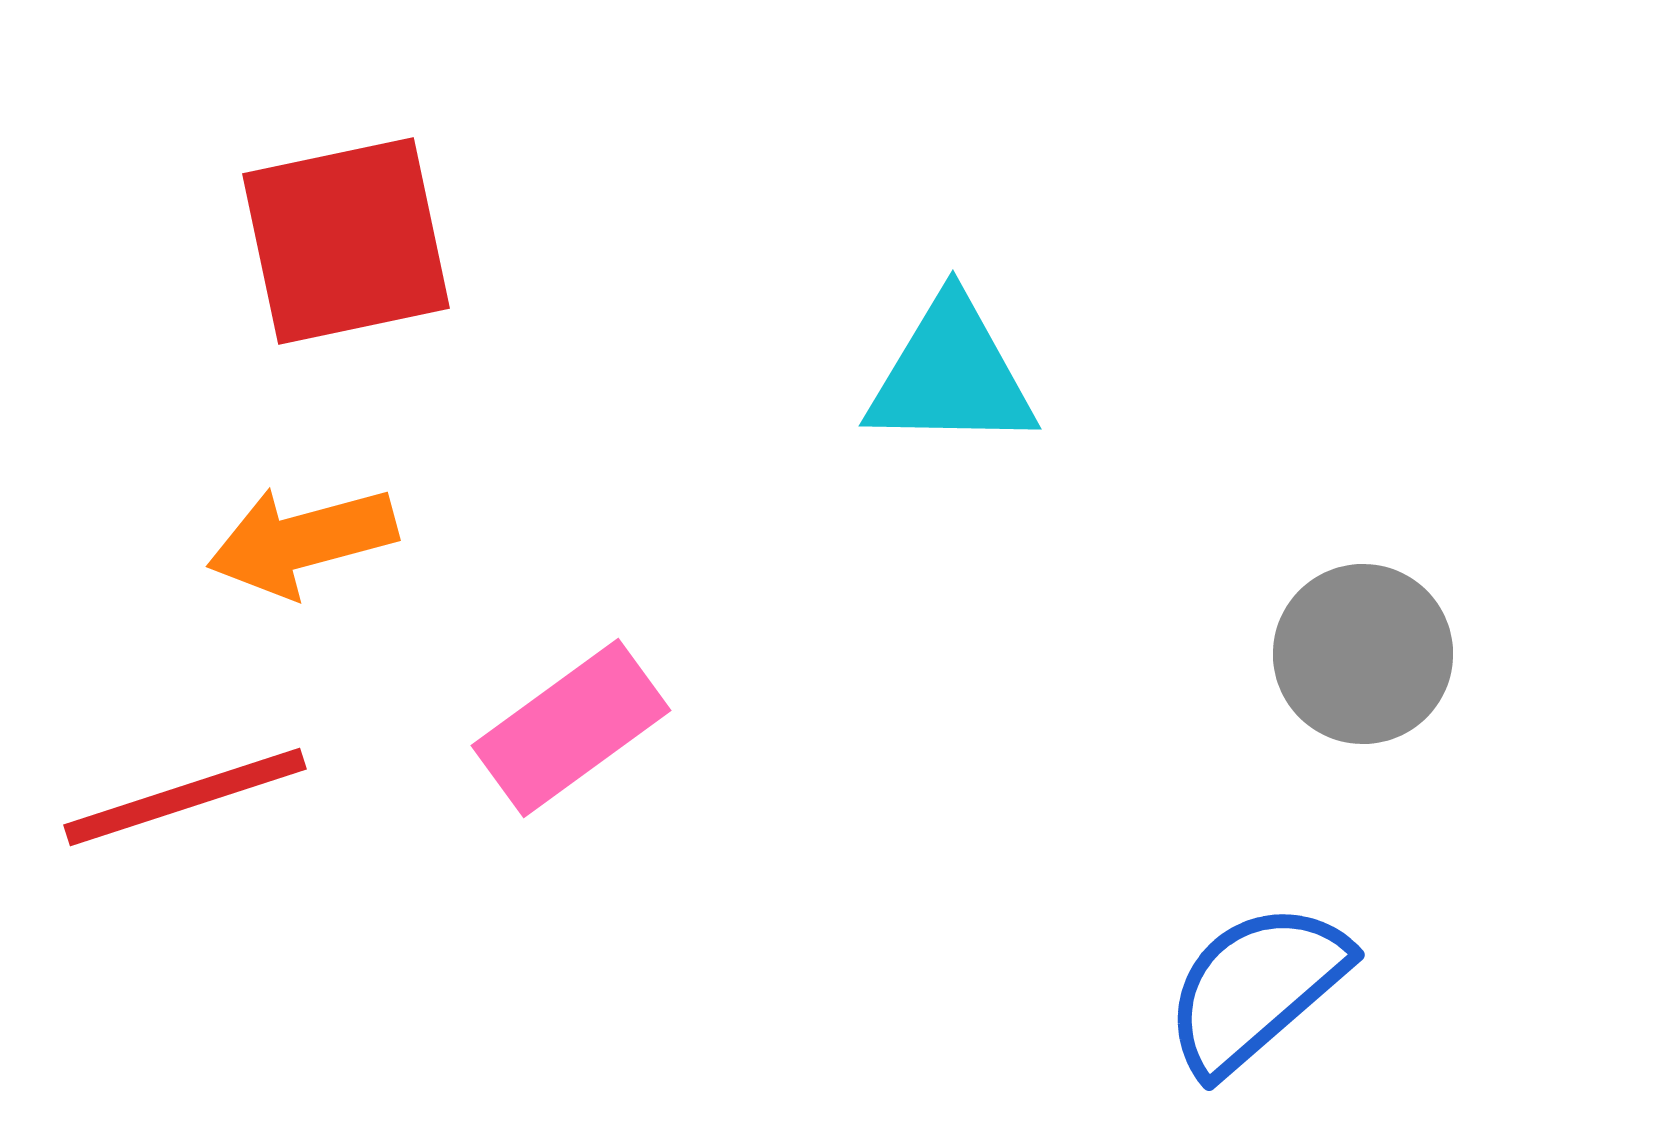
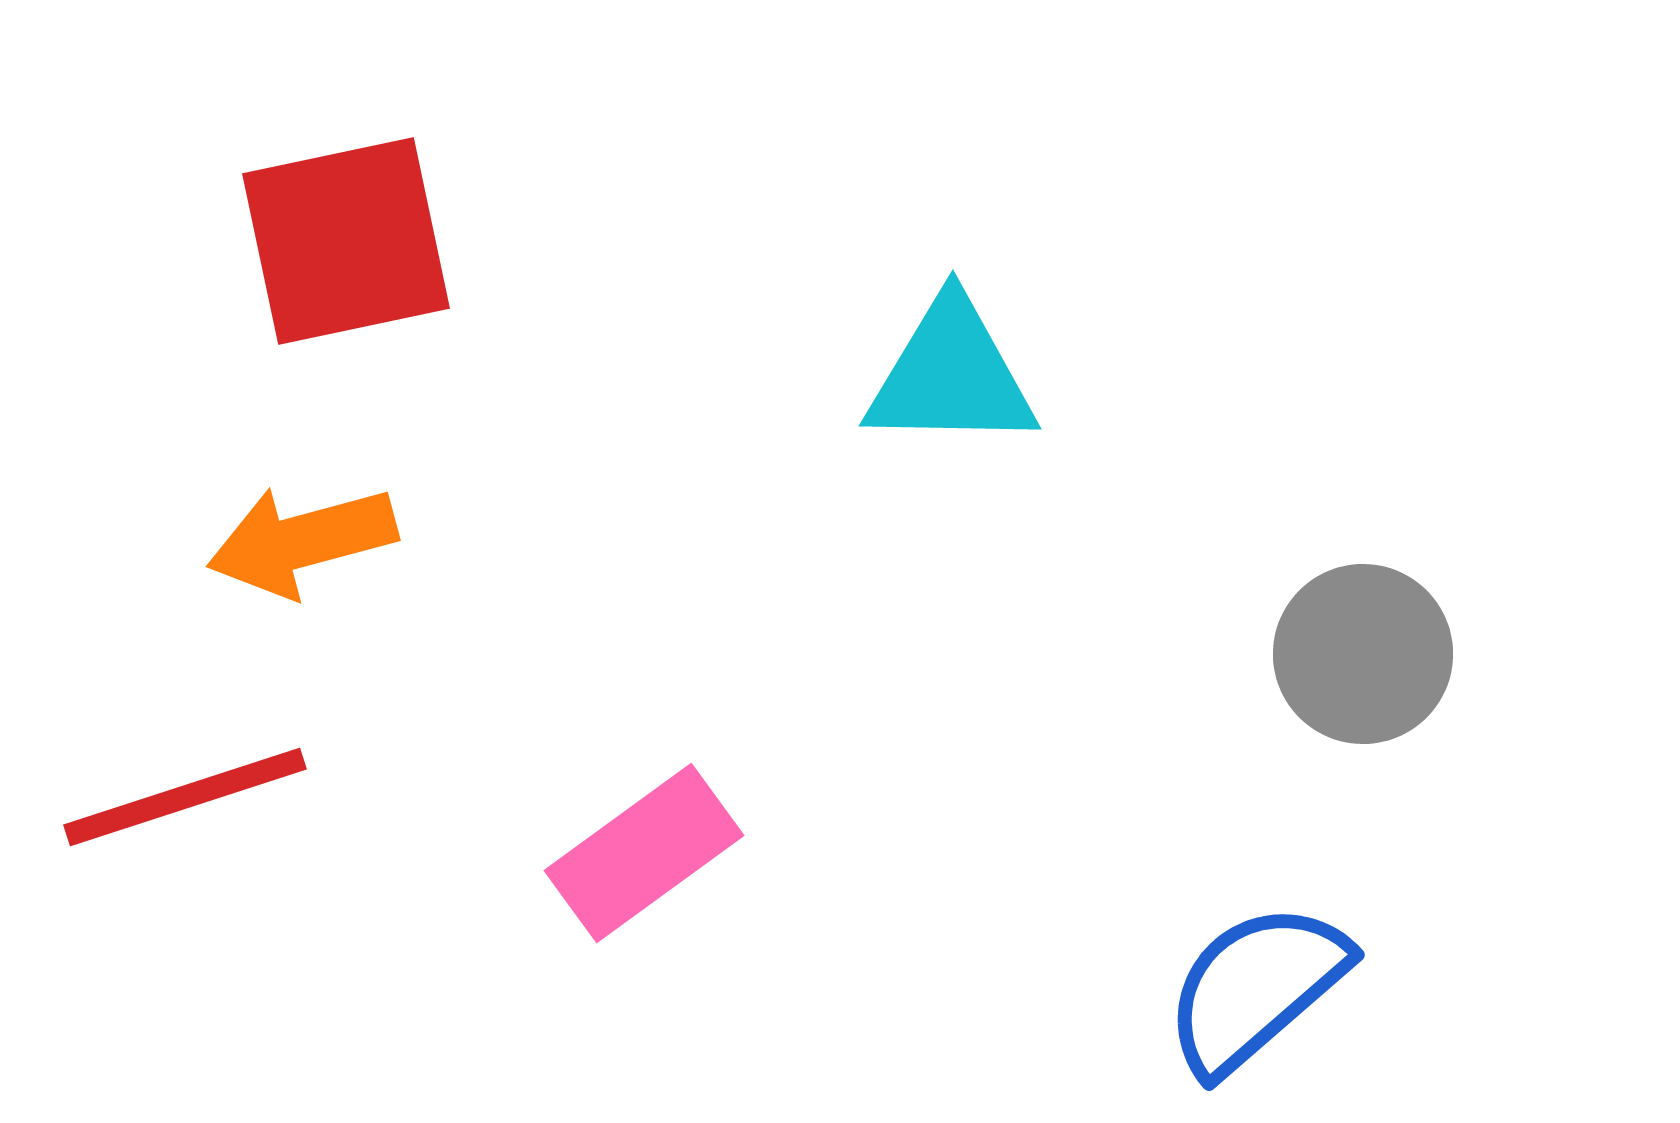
pink rectangle: moved 73 px right, 125 px down
